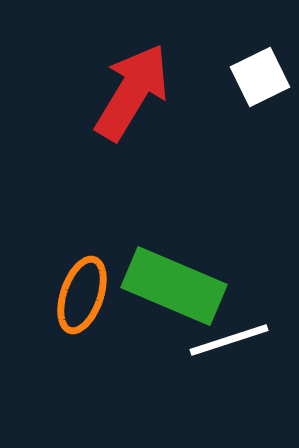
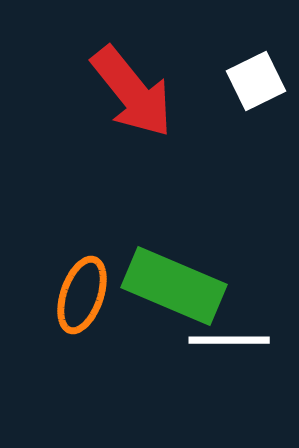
white square: moved 4 px left, 4 px down
red arrow: rotated 110 degrees clockwise
white line: rotated 18 degrees clockwise
